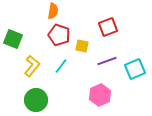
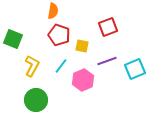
yellow L-shape: rotated 10 degrees counterclockwise
pink hexagon: moved 17 px left, 15 px up
